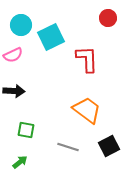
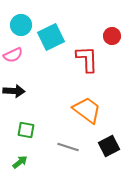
red circle: moved 4 px right, 18 px down
